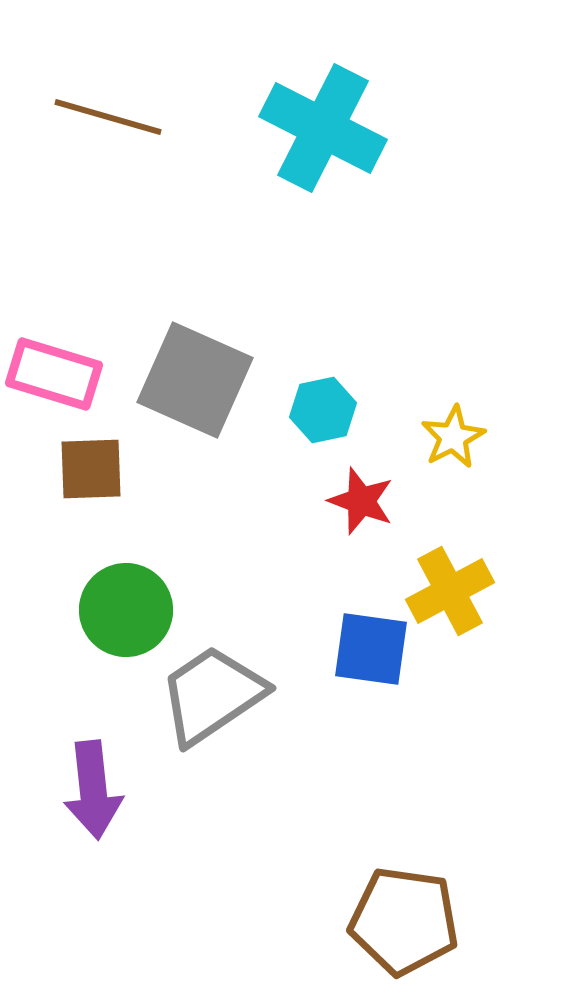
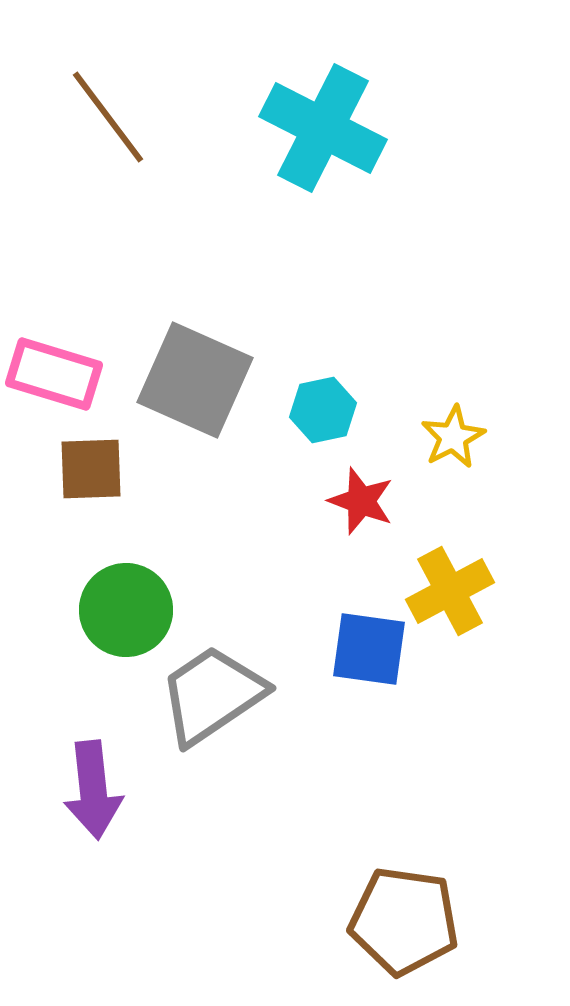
brown line: rotated 37 degrees clockwise
blue square: moved 2 px left
